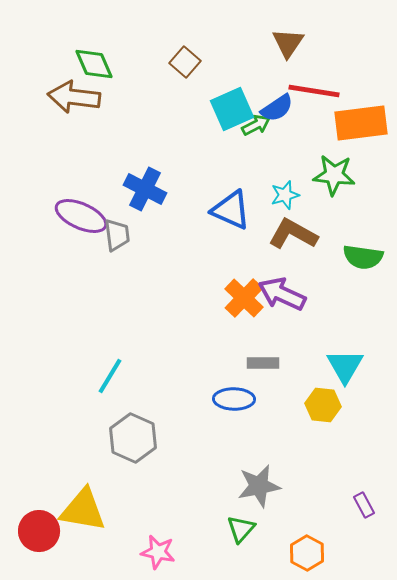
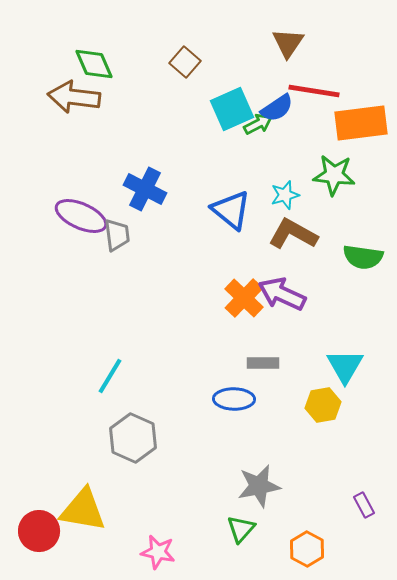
green arrow: moved 2 px right, 1 px up
blue triangle: rotated 15 degrees clockwise
yellow hexagon: rotated 16 degrees counterclockwise
orange hexagon: moved 4 px up
